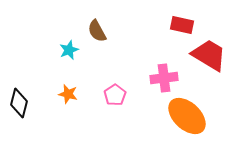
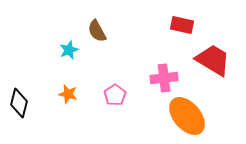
red trapezoid: moved 4 px right, 5 px down
orange ellipse: rotated 6 degrees clockwise
